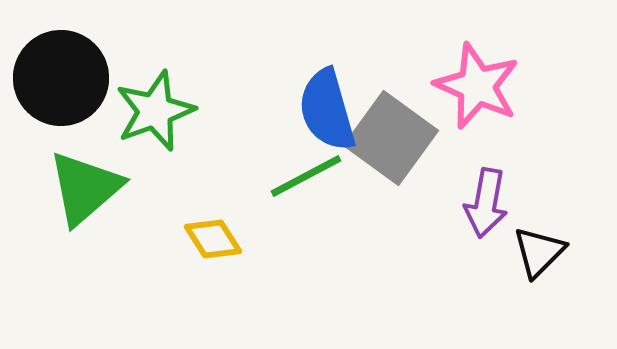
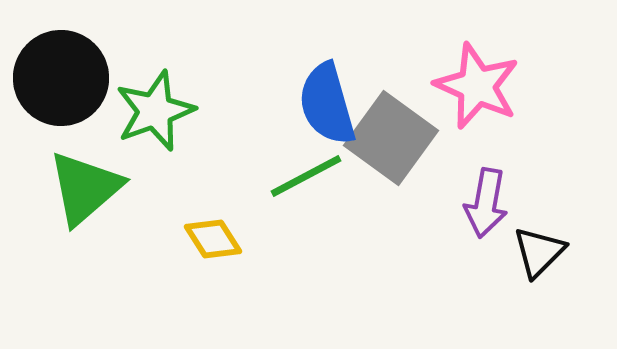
blue semicircle: moved 6 px up
